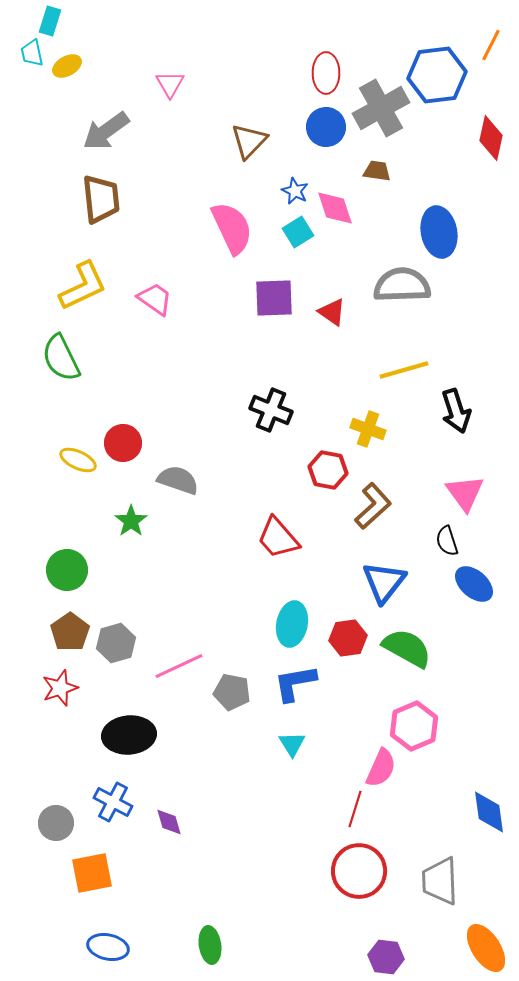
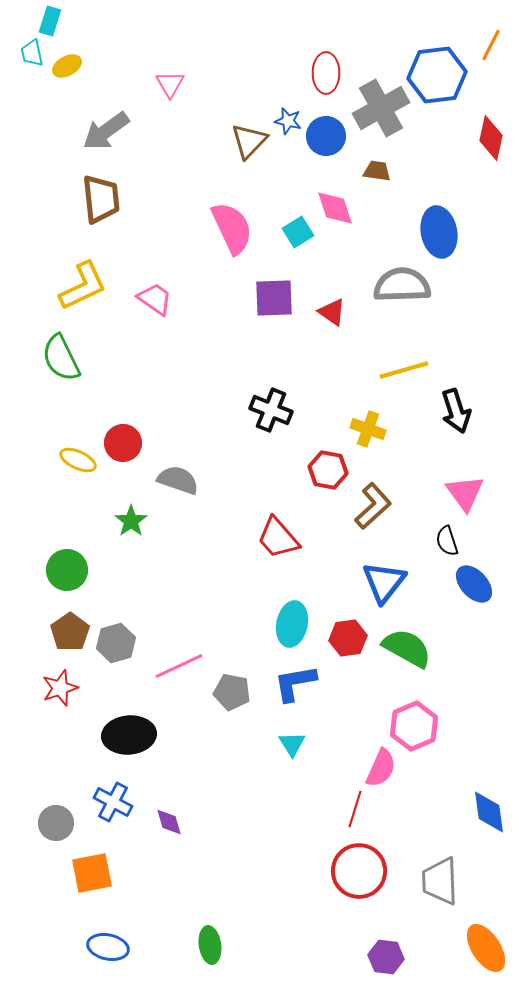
blue circle at (326, 127): moved 9 px down
blue star at (295, 191): moved 7 px left, 70 px up; rotated 12 degrees counterclockwise
blue ellipse at (474, 584): rotated 6 degrees clockwise
